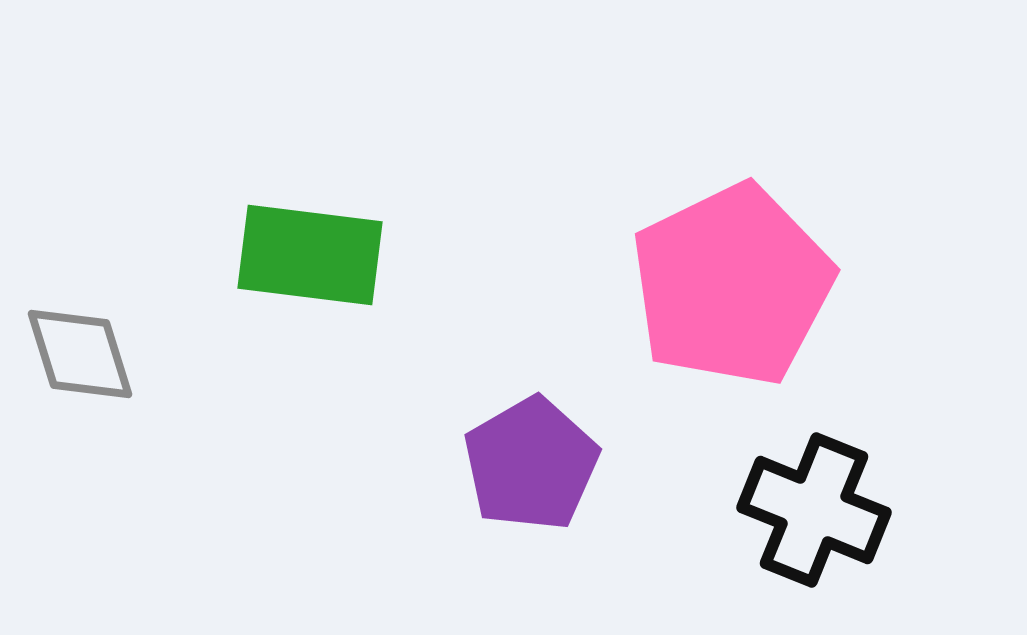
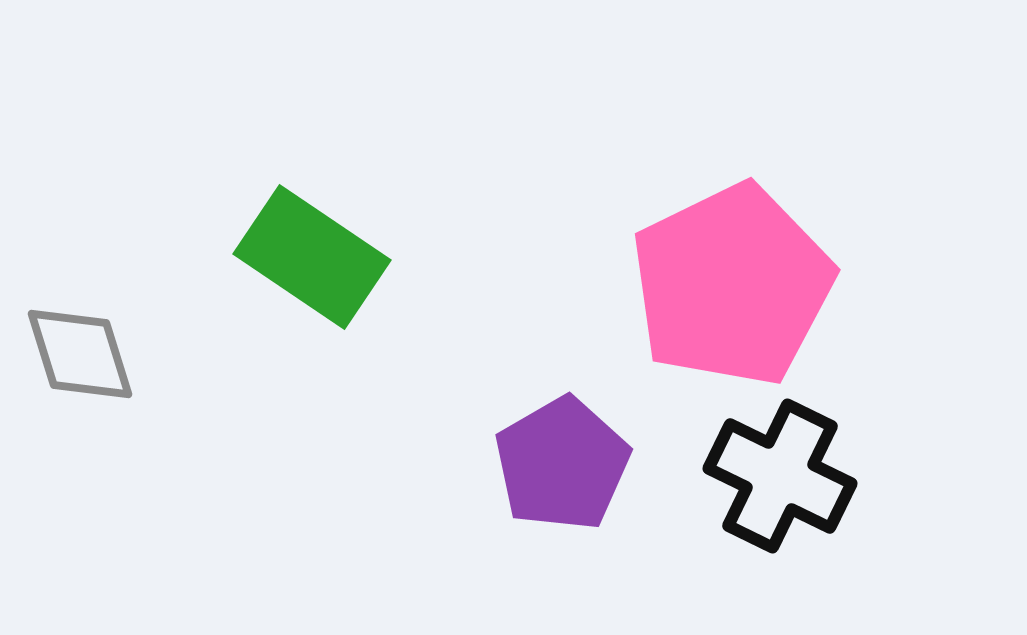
green rectangle: moved 2 px right, 2 px down; rotated 27 degrees clockwise
purple pentagon: moved 31 px right
black cross: moved 34 px left, 34 px up; rotated 4 degrees clockwise
